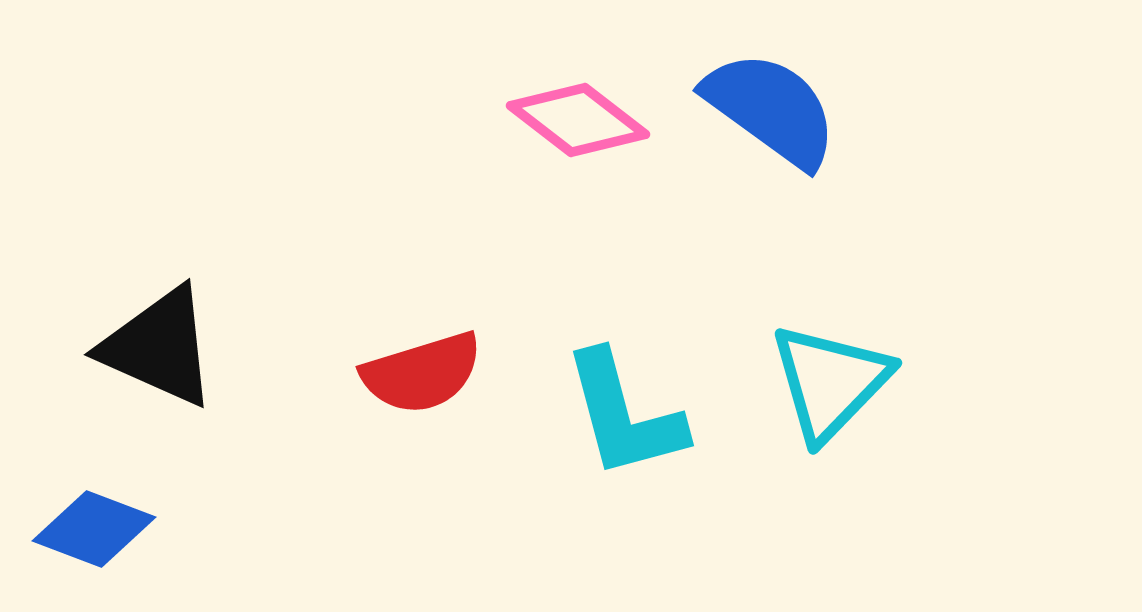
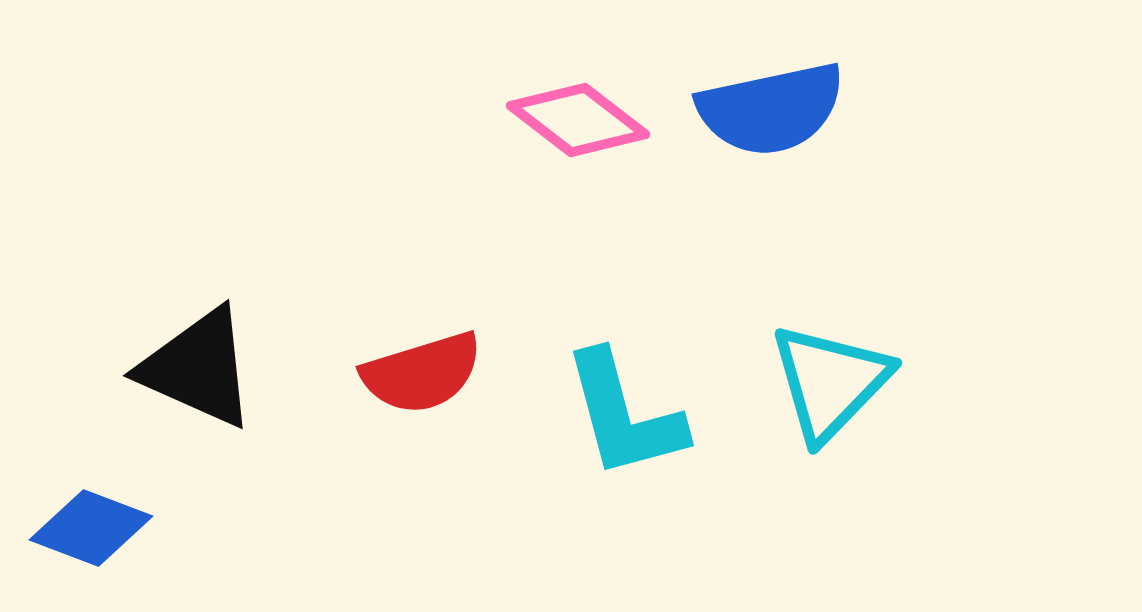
blue semicircle: rotated 132 degrees clockwise
black triangle: moved 39 px right, 21 px down
blue diamond: moved 3 px left, 1 px up
